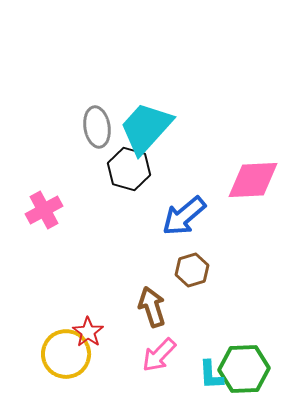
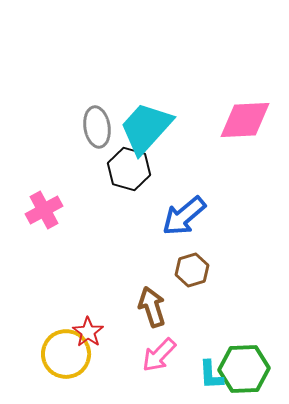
pink diamond: moved 8 px left, 60 px up
